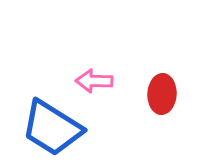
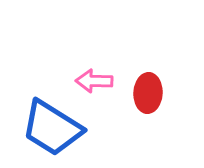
red ellipse: moved 14 px left, 1 px up
